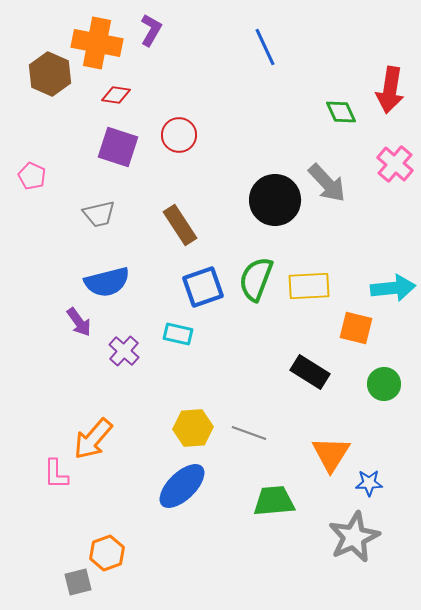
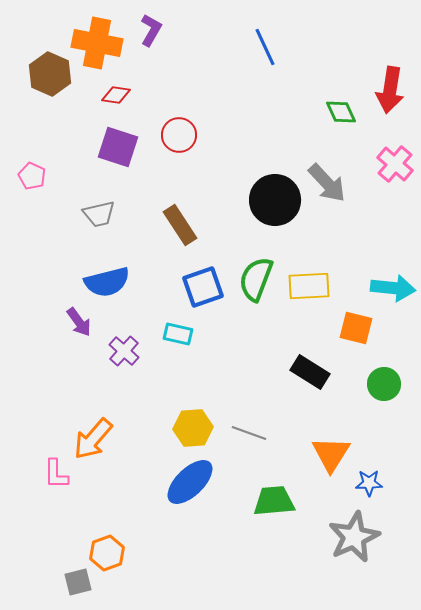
cyan arrow: rotated 12 degrees clockwise
blue ellipse: moved 8 px right, 4 px up
